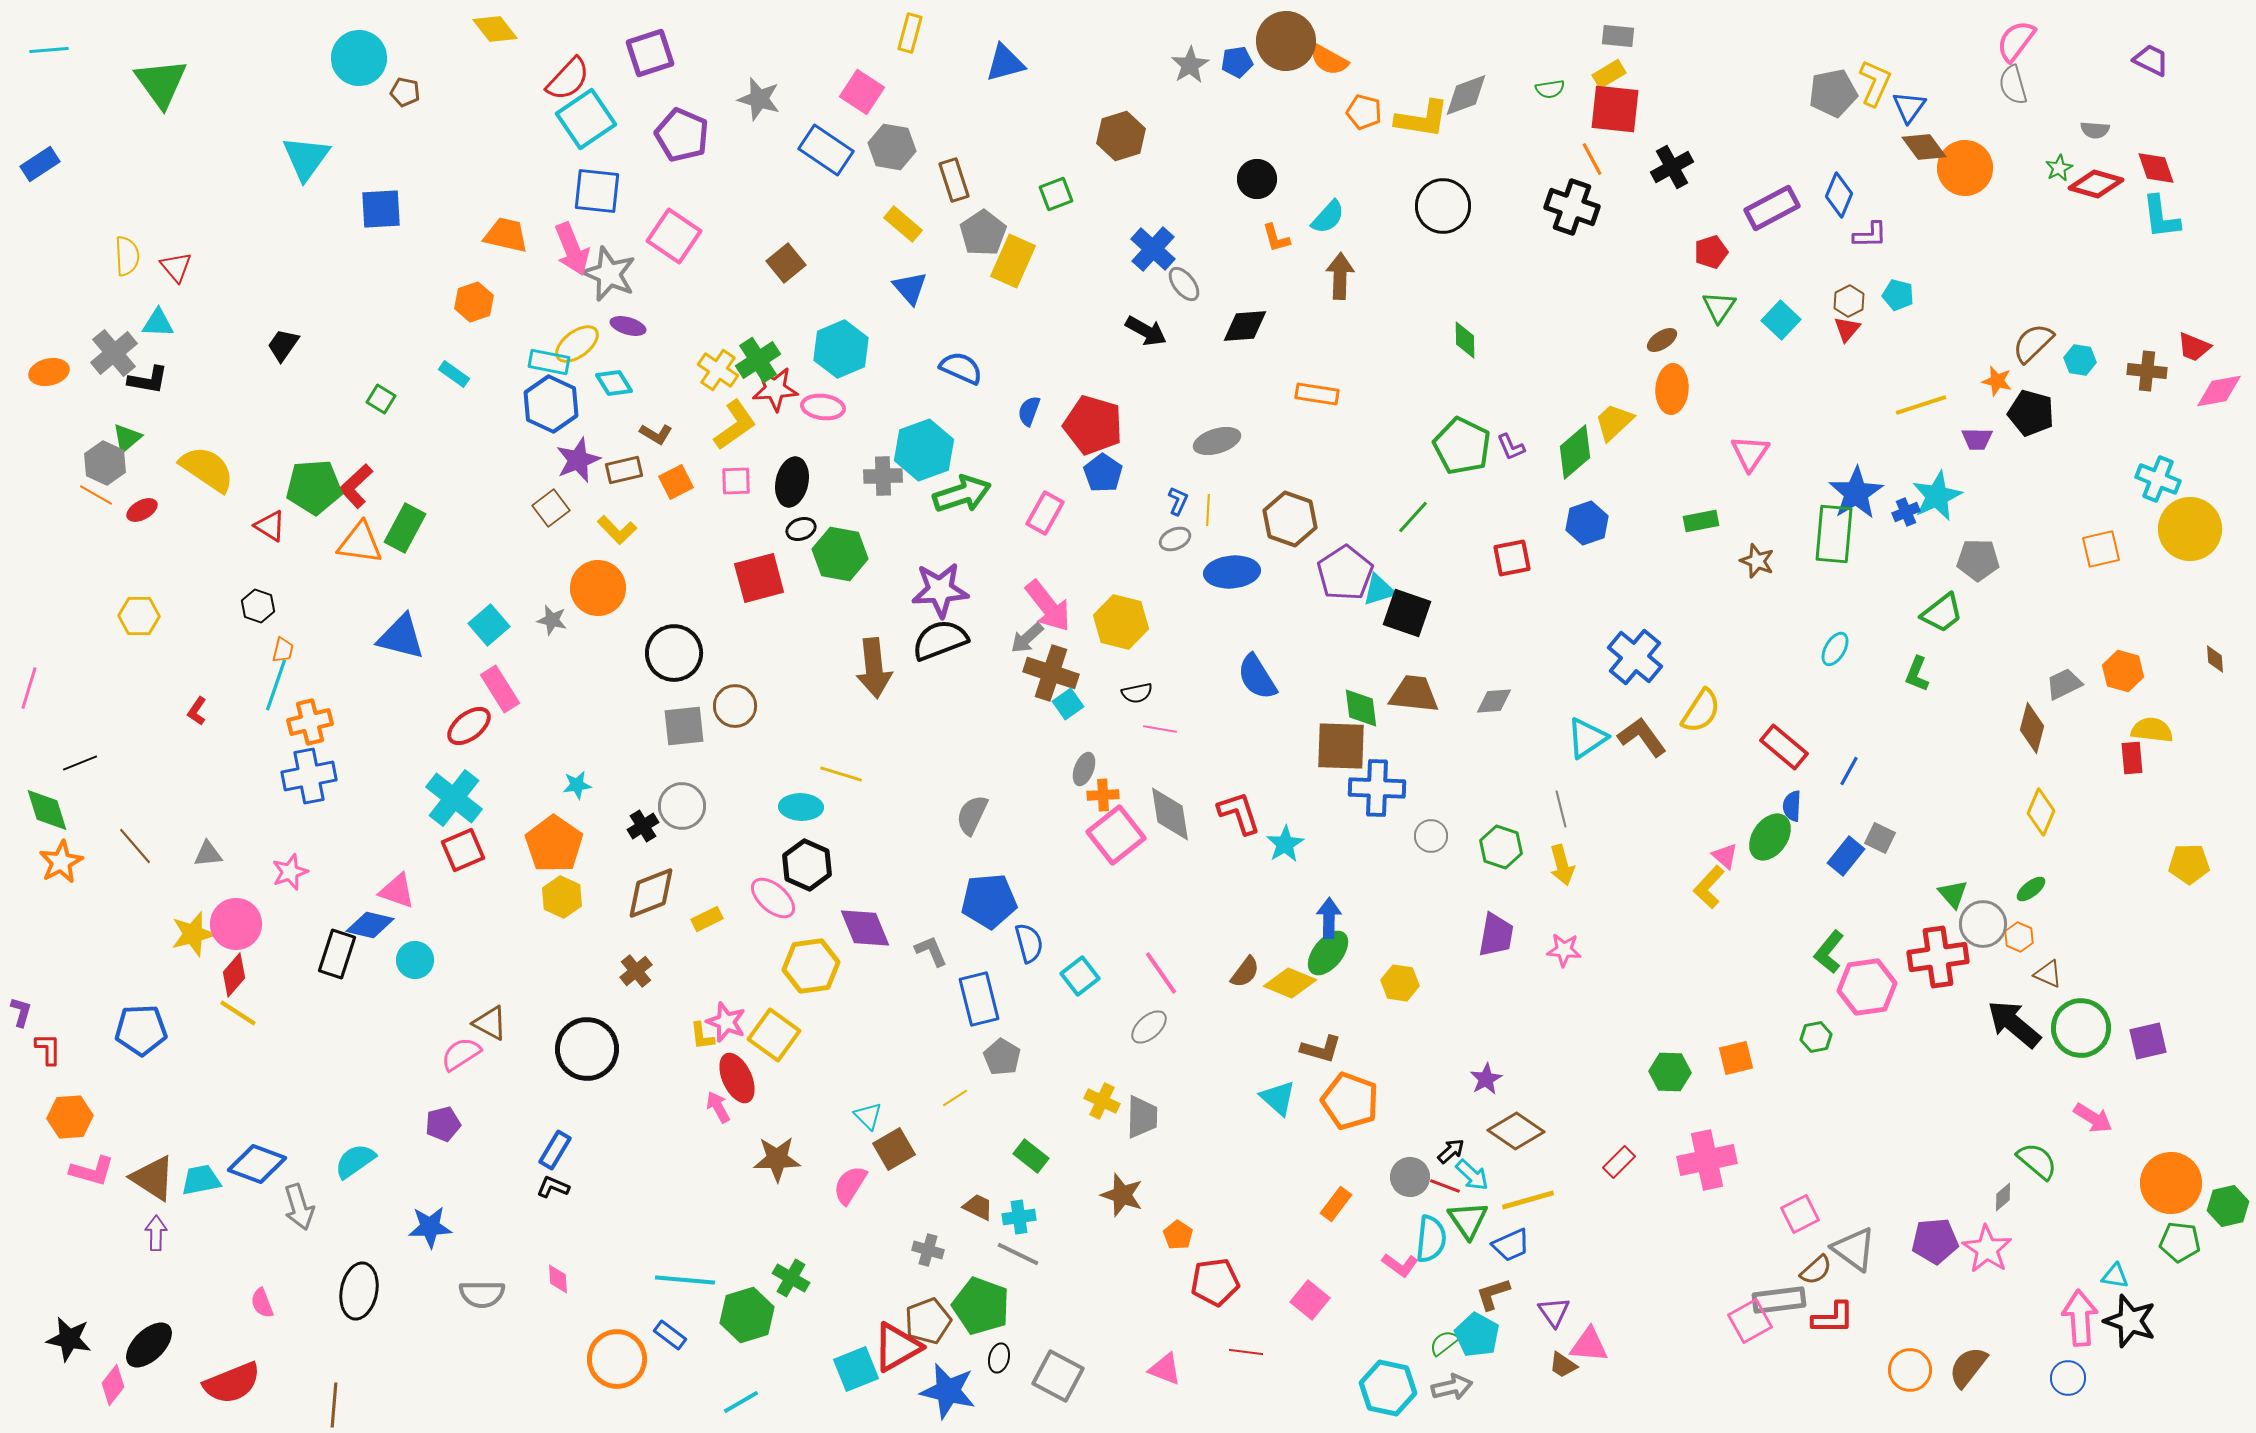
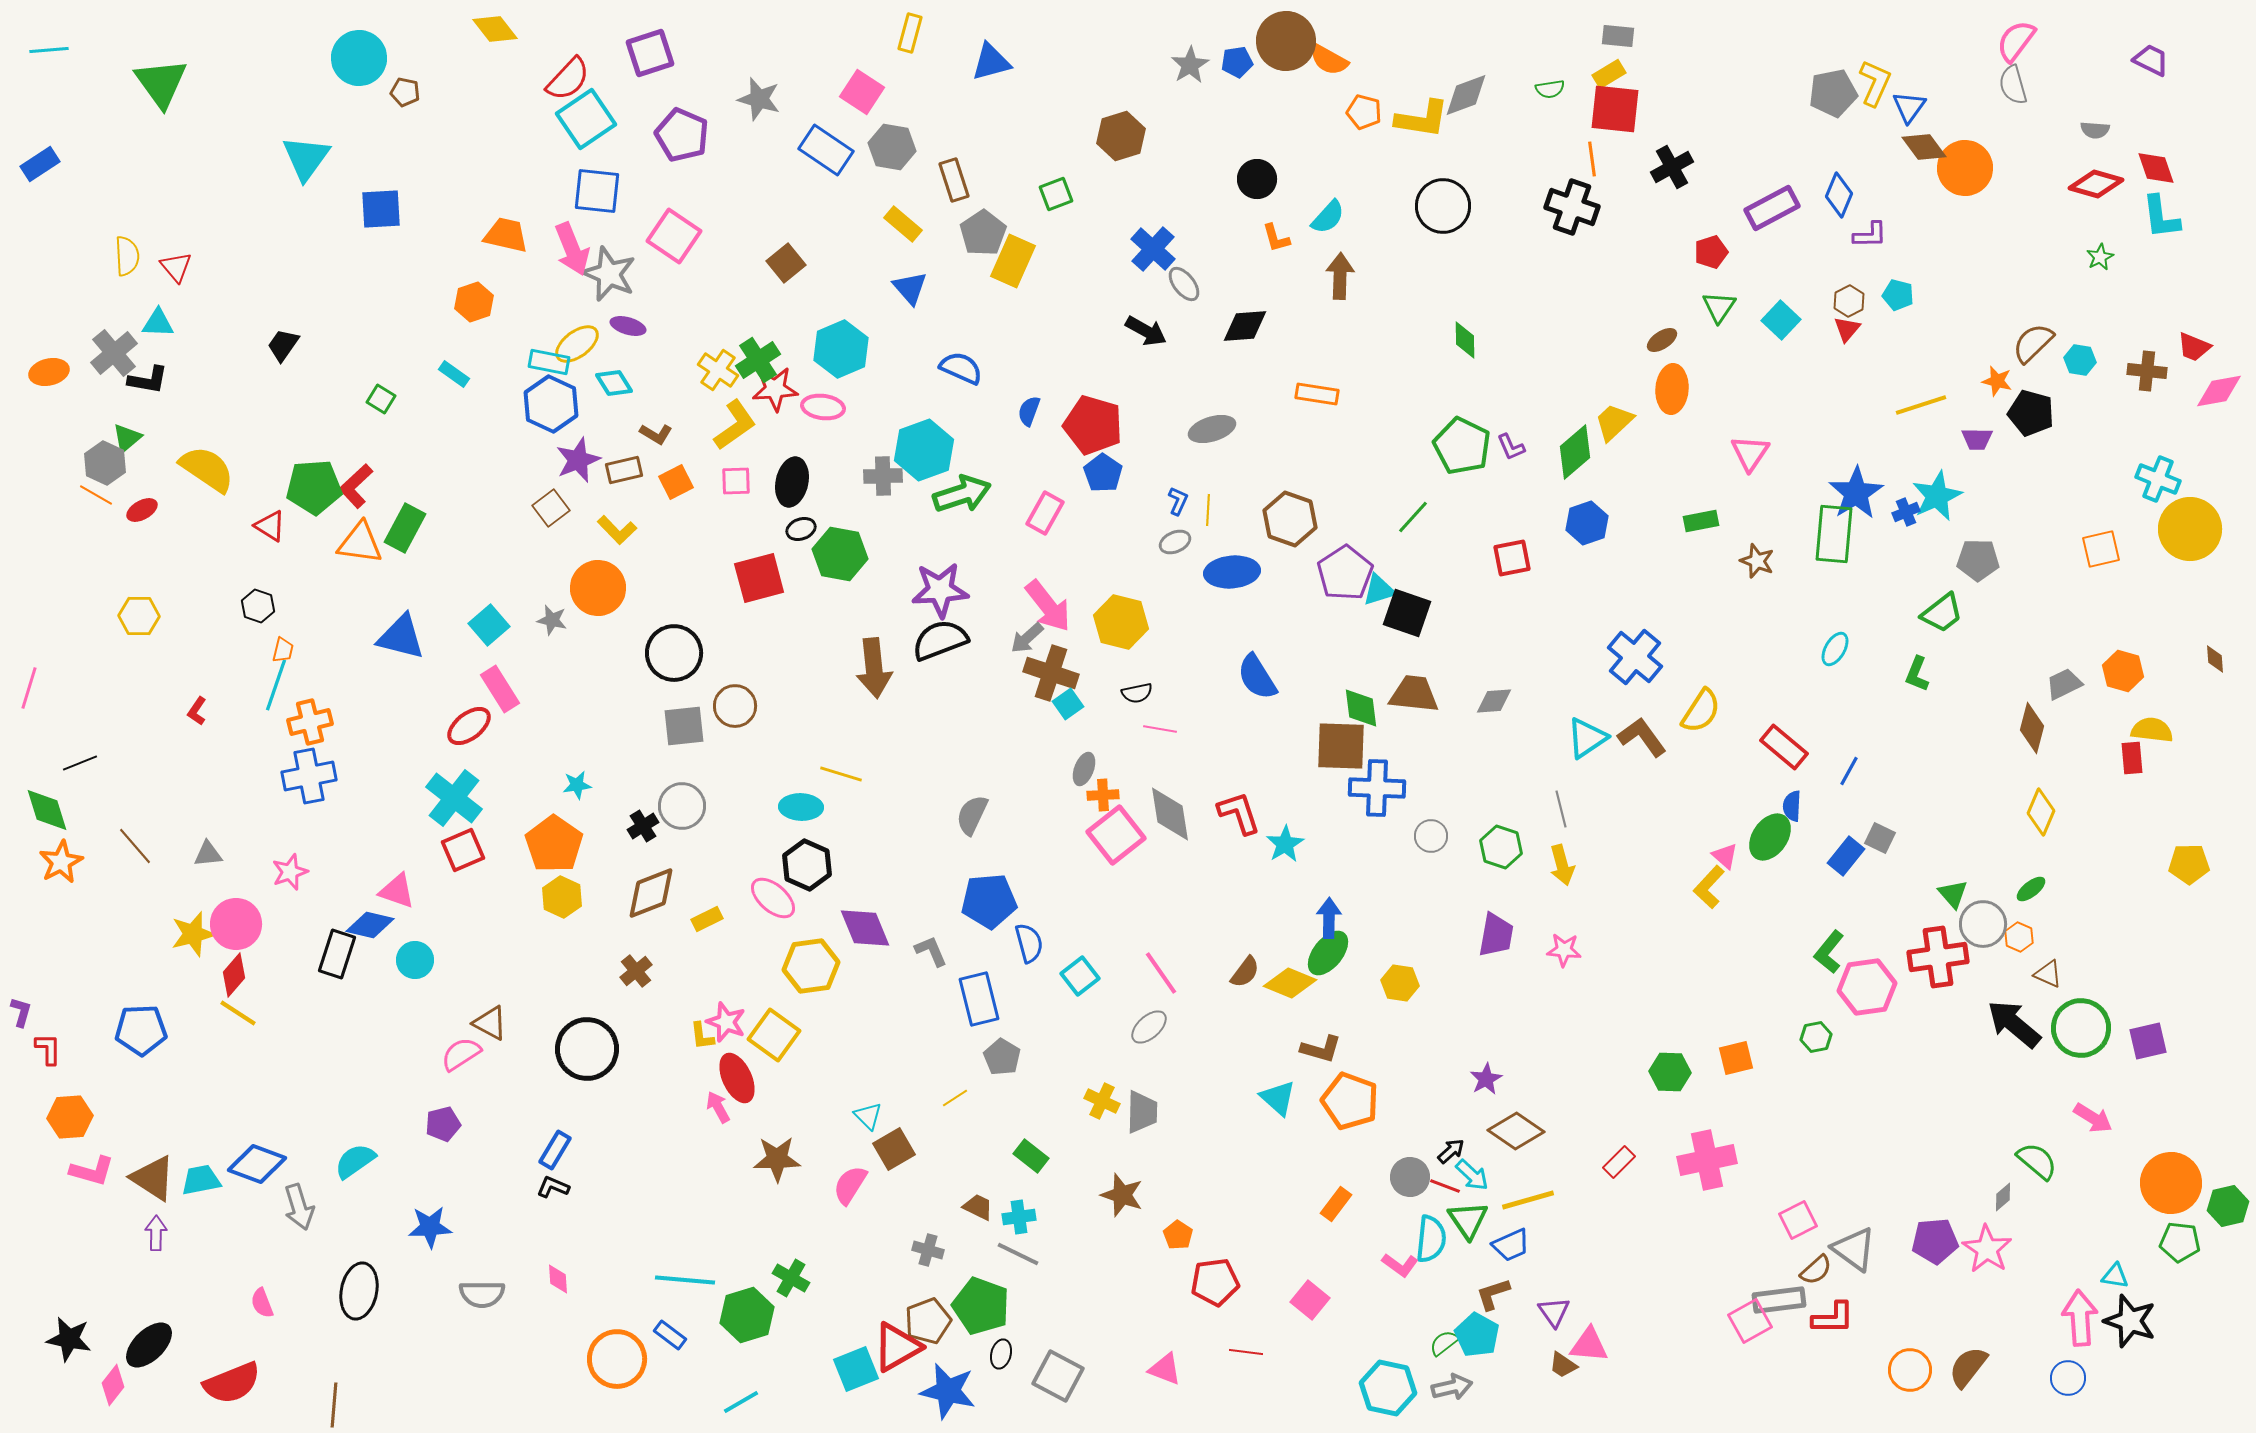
blue triangle at (1005, 63): moved 14 px left, 1 px up
orange line at (1592, 159): rotated 20 degrees clockwise
green star at (2059, 168): moved 41 px right, 89 px down
gray ellipse at (1217, 441): moved 5 px left, 12 px up
gray ellipse at (1175, 539): moved 3 px down
gray trapezoid at (1142, 1117): moved 5 px up
pink square at (1800, 1214): moved 2 px left, 6 px down
black ellipse at (999, 1358): moved 2 px right, 4 px up
